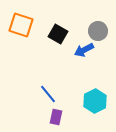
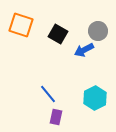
cyan hexagon: moved 3 px up
